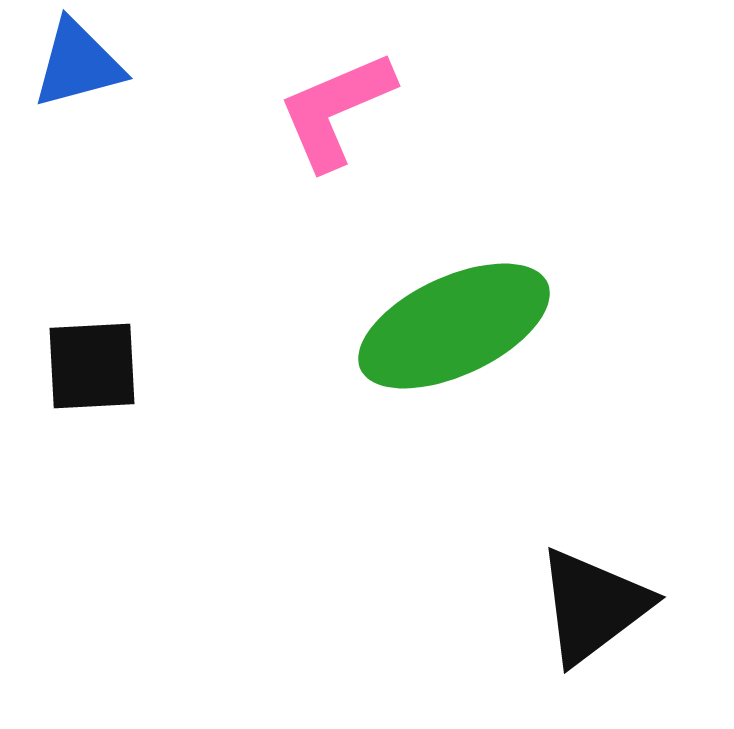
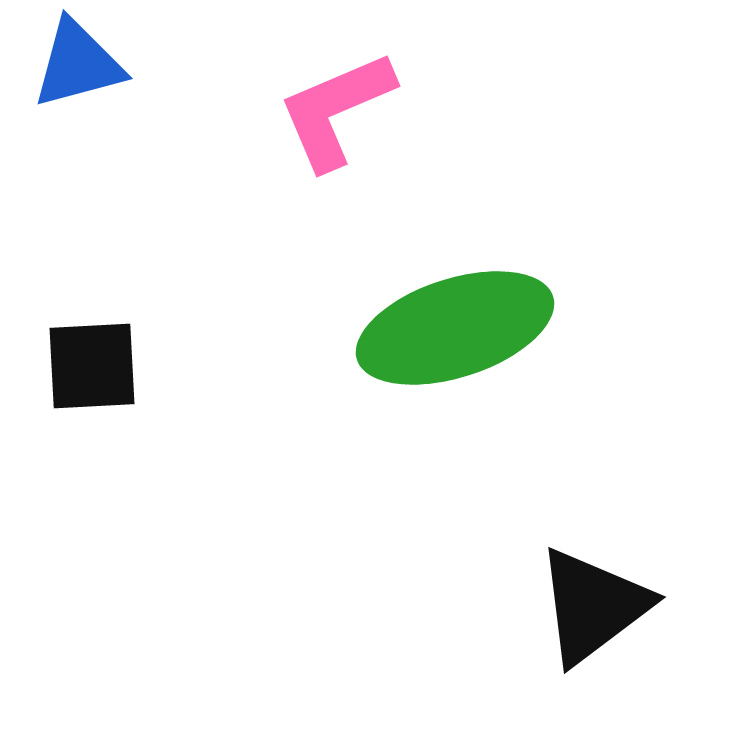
green ellipse: moved 1 px right, 2 px down; rotated 7 degrees clockwise
